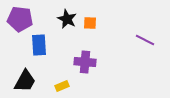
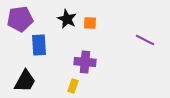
purple pentagon: rotated 15 degrees counterclockwise
yellow rectangle: moved 11 px right; rotated 48 degrees counterclockwise
